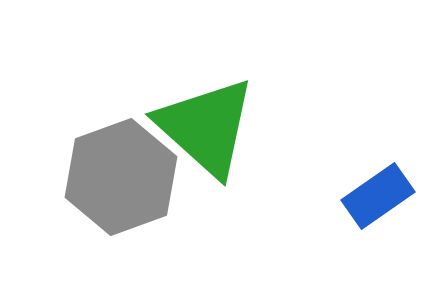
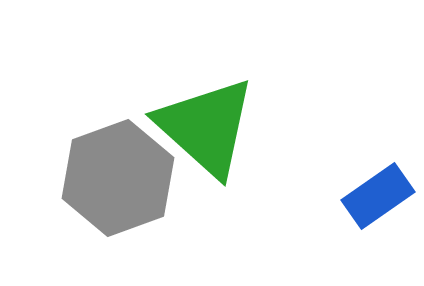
gray hexagon: moved 3 px left, 1 px down
